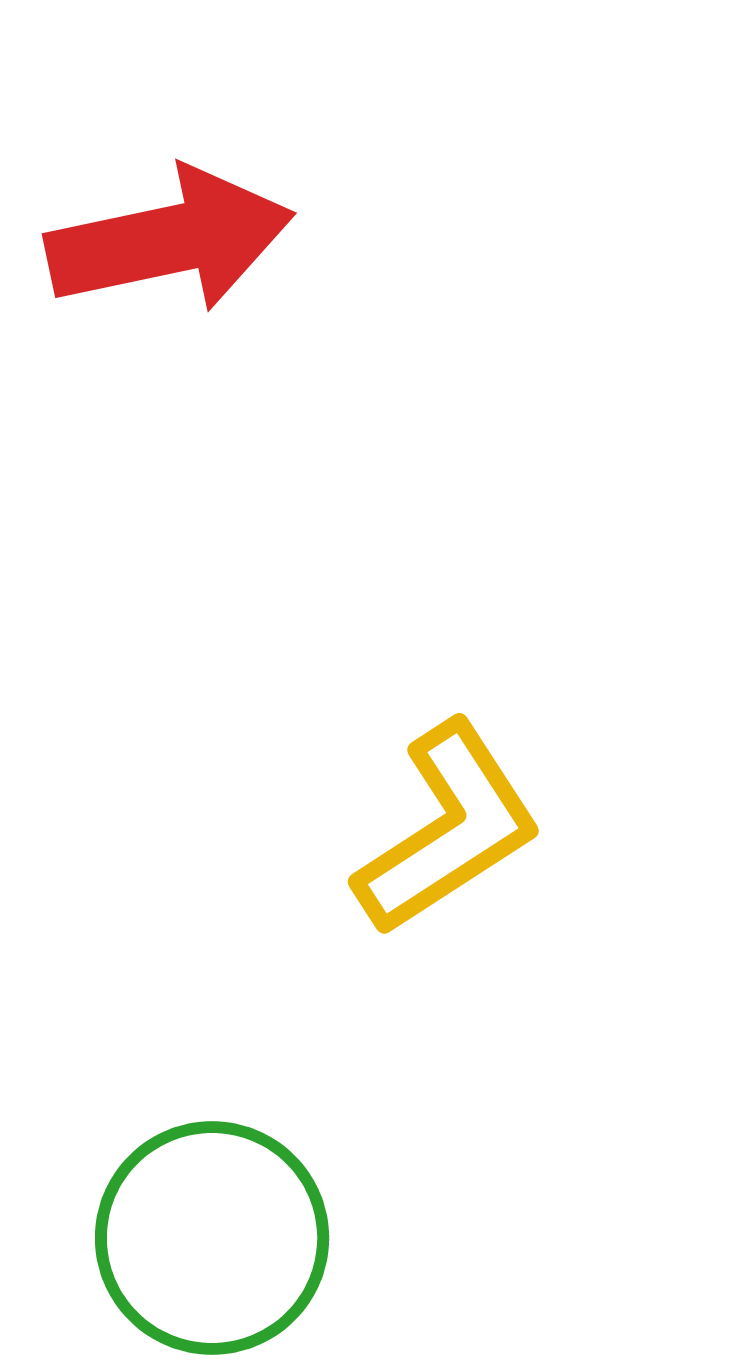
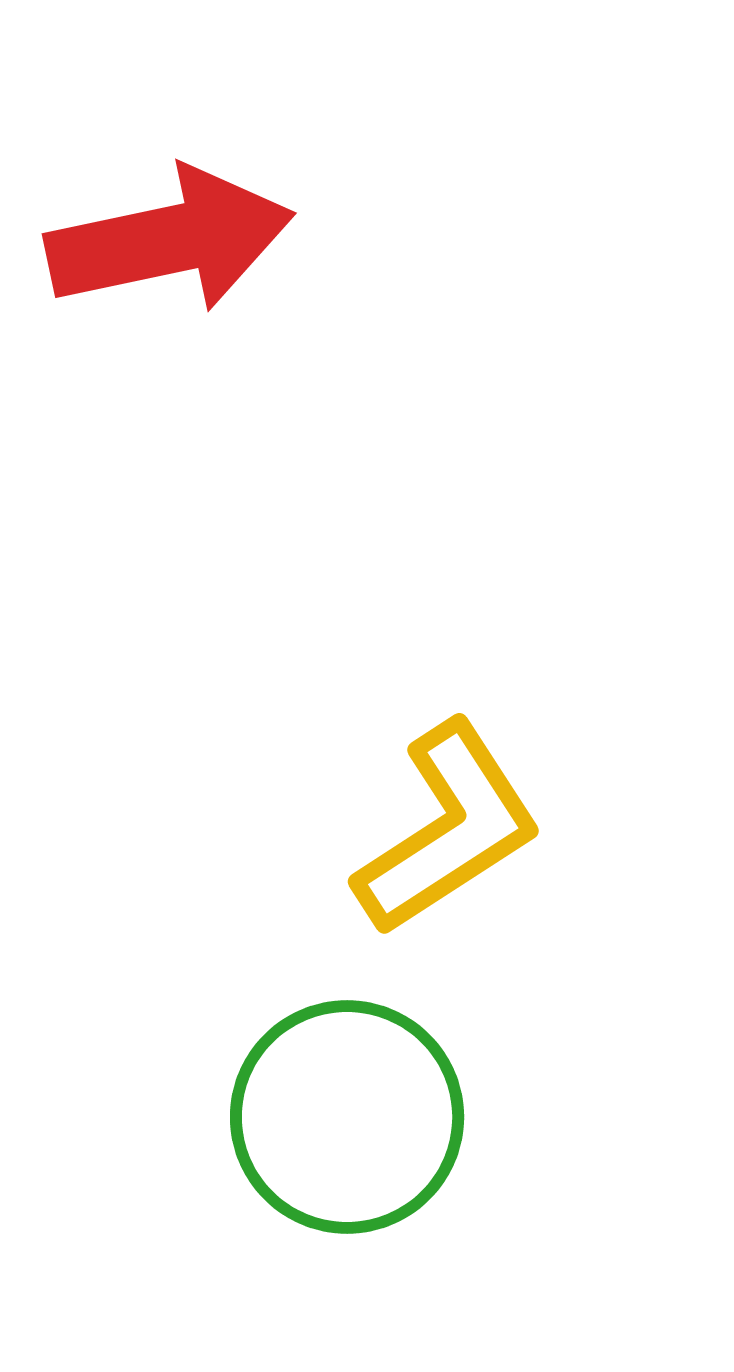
green circle: moved 135 px right, 121 px up
